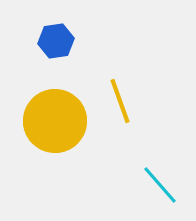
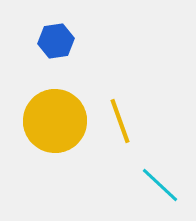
yellow line: moved 20 px down
cyan line: rotated 6 degrees counterclockwise
